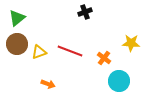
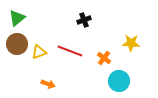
black cross: moved 1 px left, 8 px down
